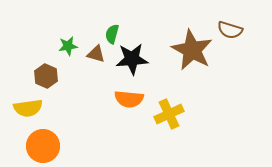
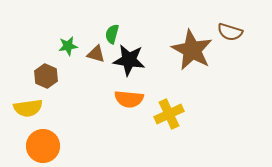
brown semicircle: moved 2 px down
black star: moved 3 px left, 1 px down; rotated 12 degrees clockwise
